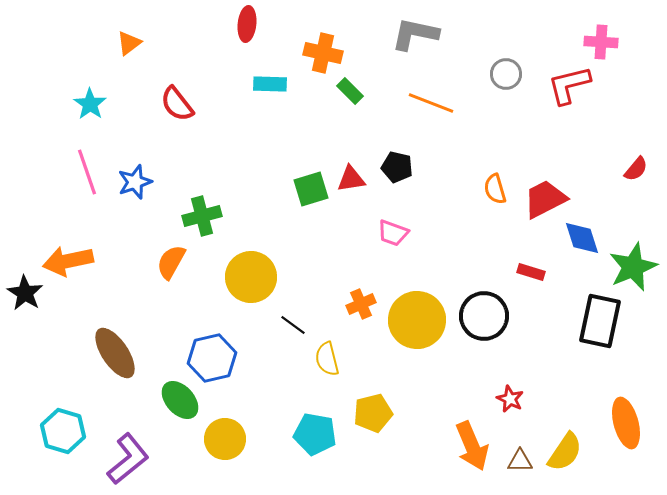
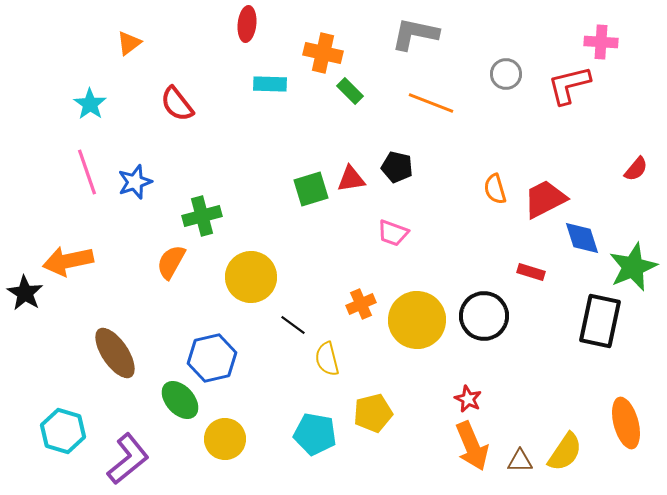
red star at (510, 399): moved 42 px left
